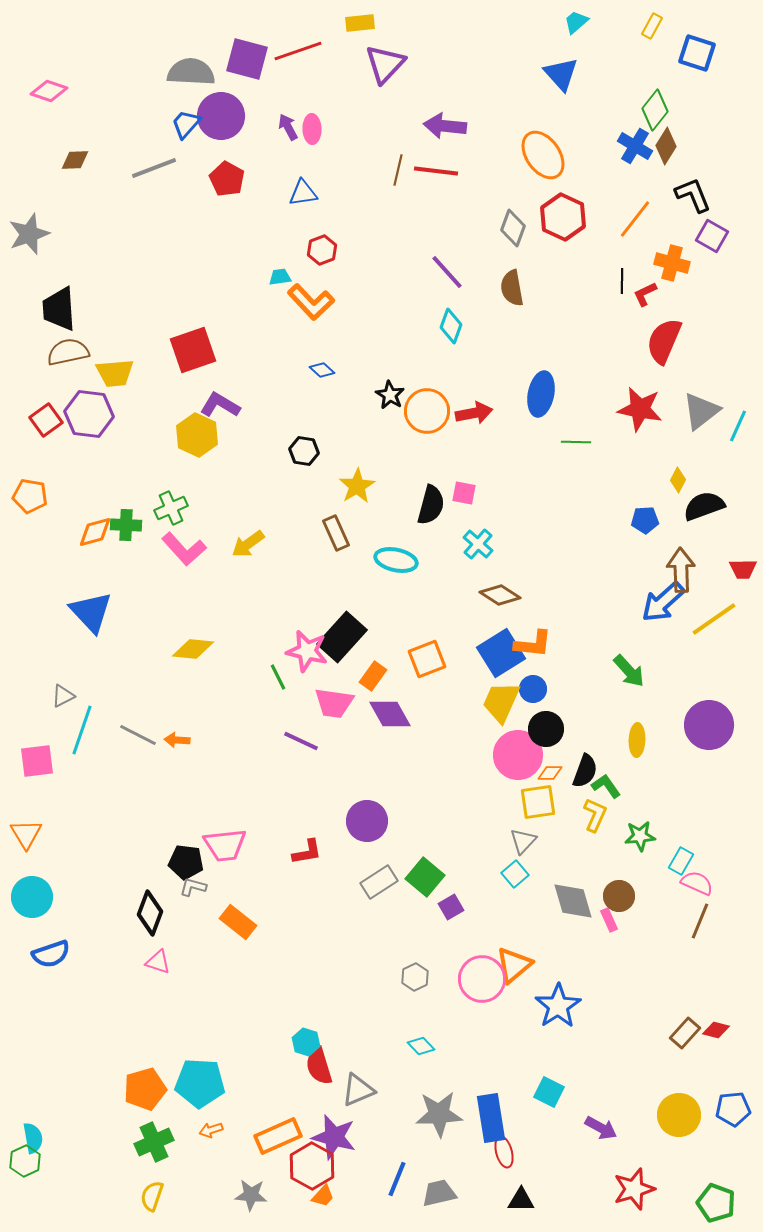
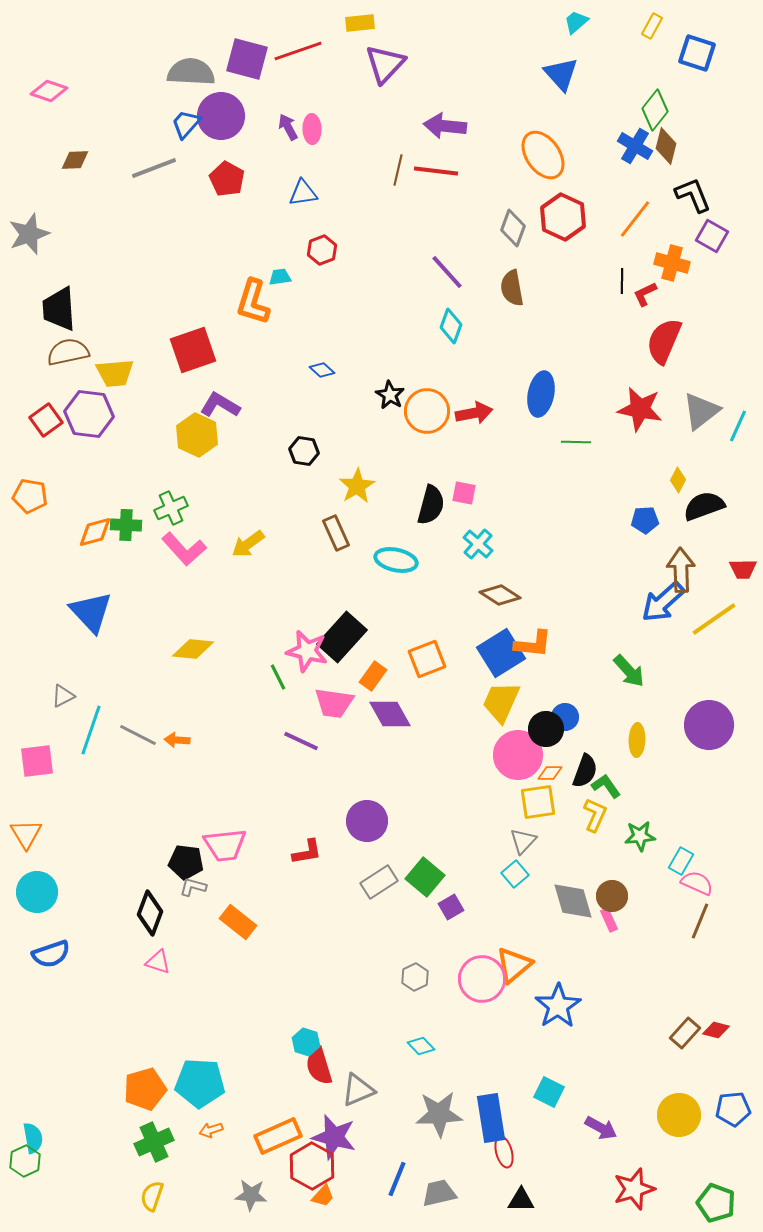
brown diamond at (666, 146): rotated 18 degrees counterclockwise
orange L-shape at (311, 302): moved 58 px left; rotated 60 degrees clockwise
blue circle at (533, 689): moved 32 px right, 28 px down
cyan line at (82, 730): moved 9 px right
brown circle at (619, 896): moved 7 px left
cyan circle at (32, 897): moved 5 px right, 5 px up
